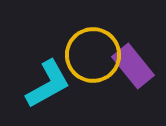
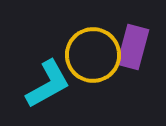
purple rectangle: moved 19 px up; rotated 54 degrees clockwise
